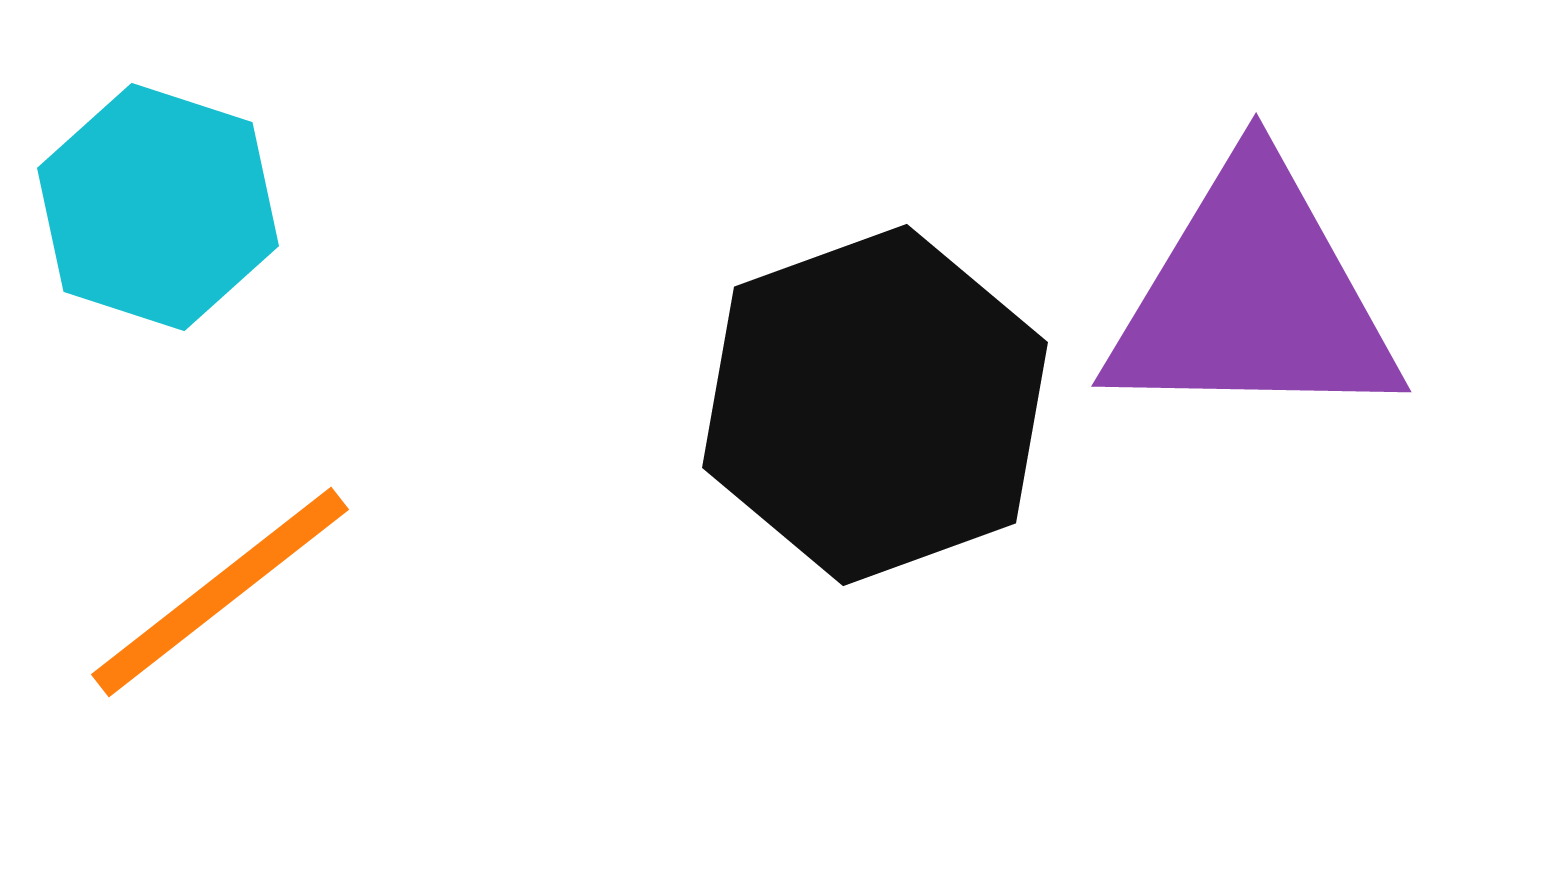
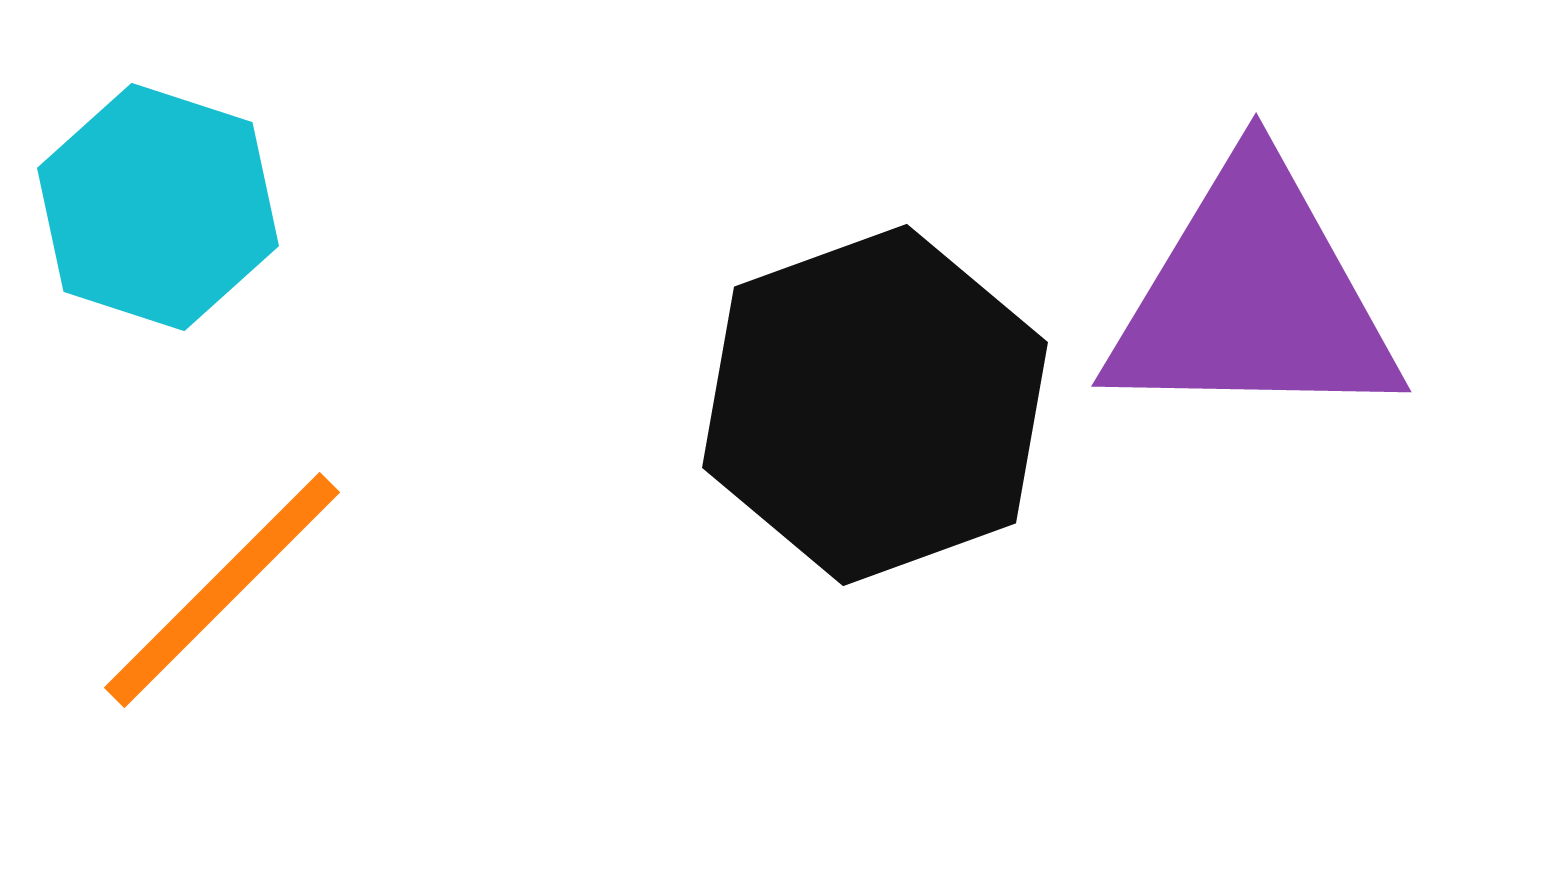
orange line: moved 2 px right, 2 px up; rotated 7 degrees counterclockwise
